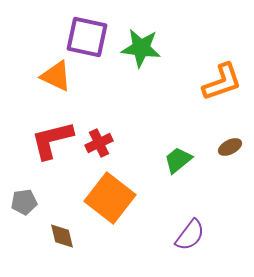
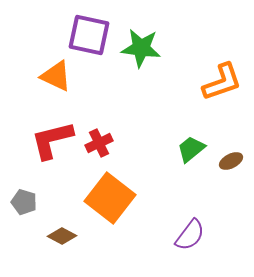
purple square: moved 2 px right, 2 px up
brown ellipse: moved 1 px right, 14 px down
green trapezoid: moved 13 px right, 11 px up
gray pentagon: rotated 25 degrees clockwise
brown diamond: rotated 48 degrees counterclockwise
